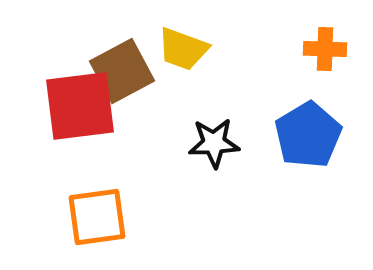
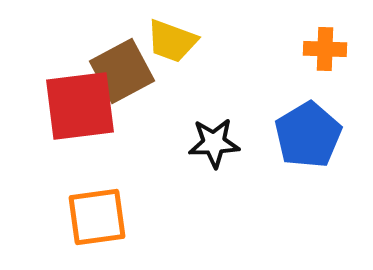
yellow trapezoid: moved 11 px left, 8 px up
